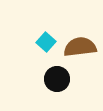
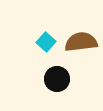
brown semicircle: moved 1 px right, 5 px up
